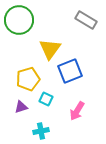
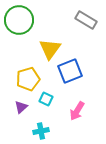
purple triangle: rotated 24 degrees counterclockwise
